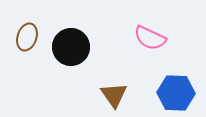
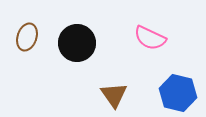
black circle: moved 6 px right, 4 px up
blue hexagon: moved 2 px right; rotated 12 degrees clockwise
